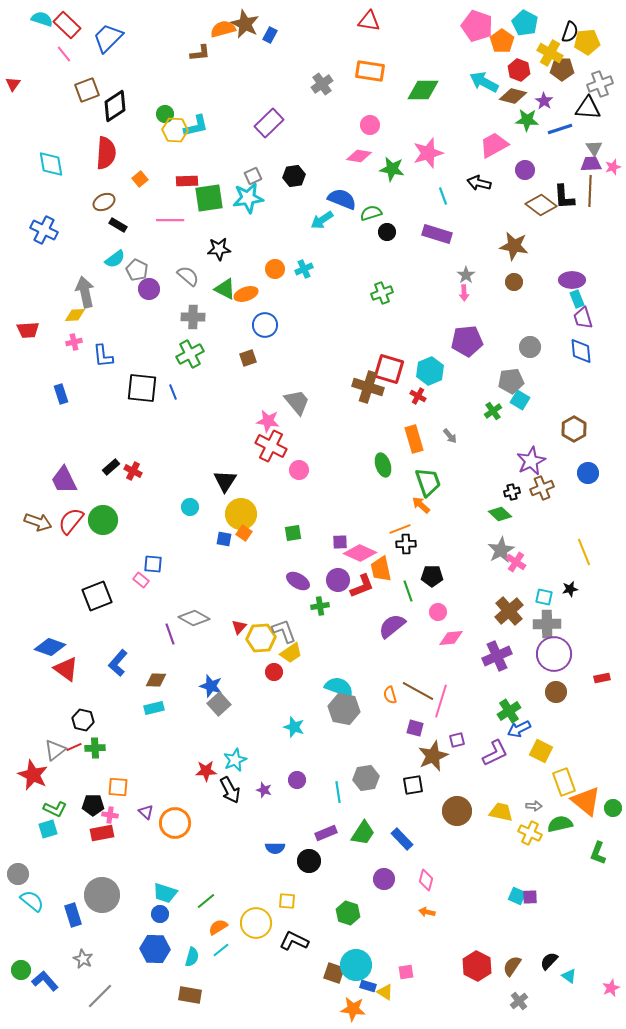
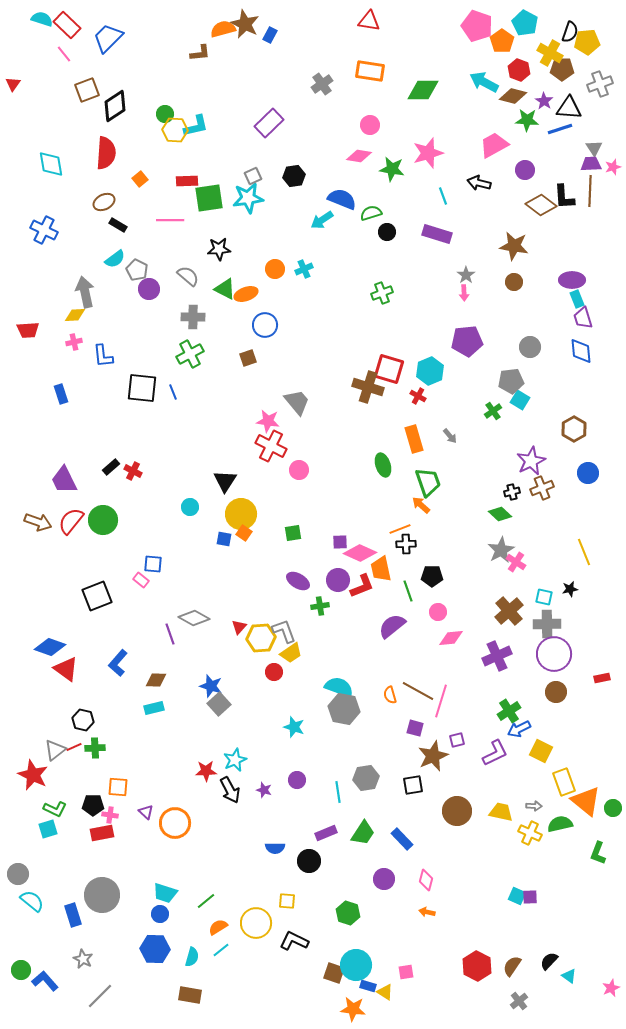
black triangle at (588, 108): moved 19 px left
